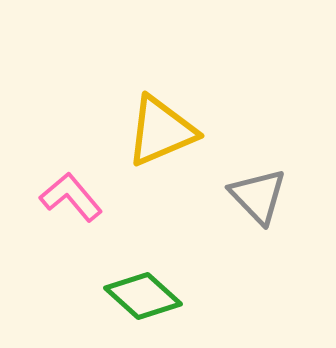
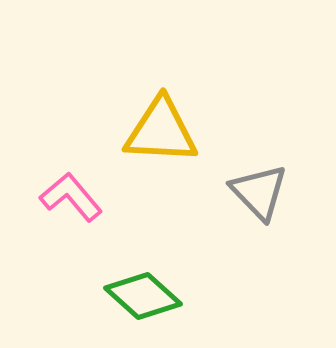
yellow triangle: rotated 26 degrees clockwise
gray triangle: moved 1 px right, 4 px up
